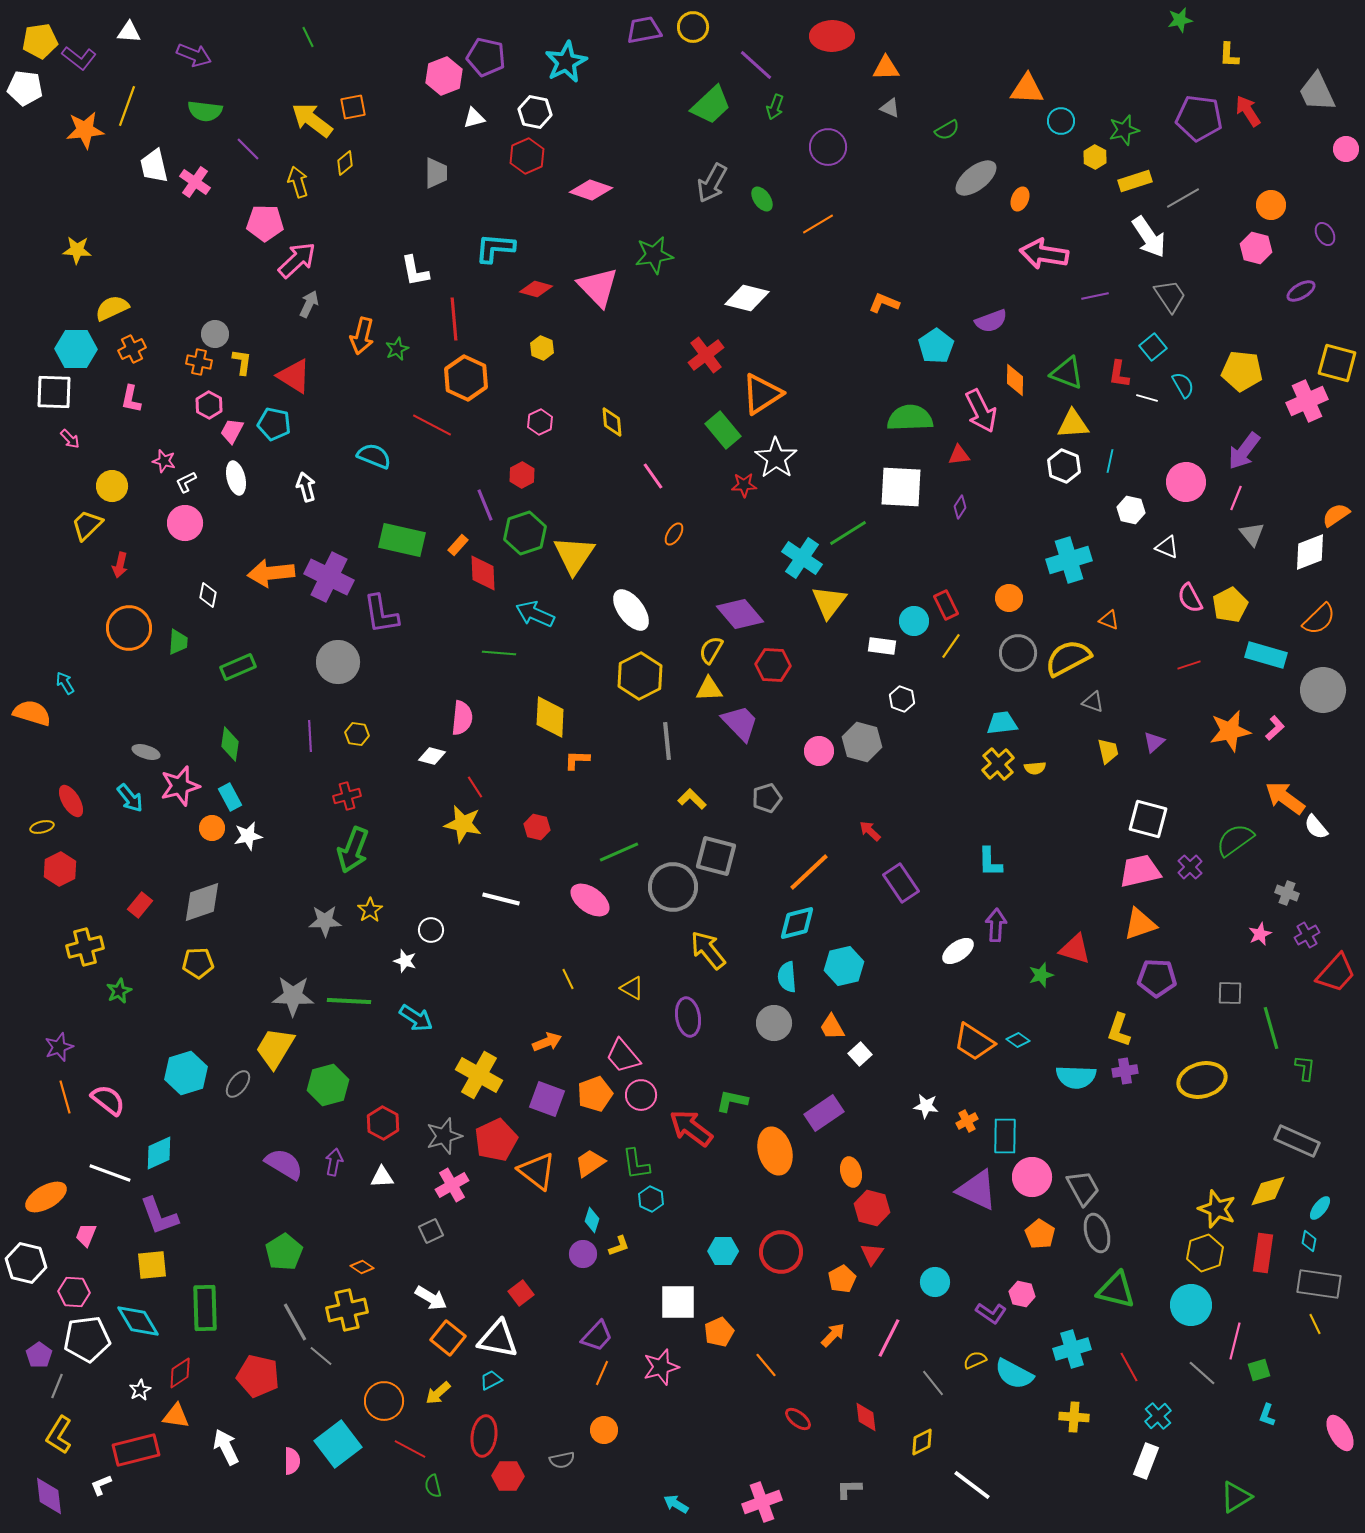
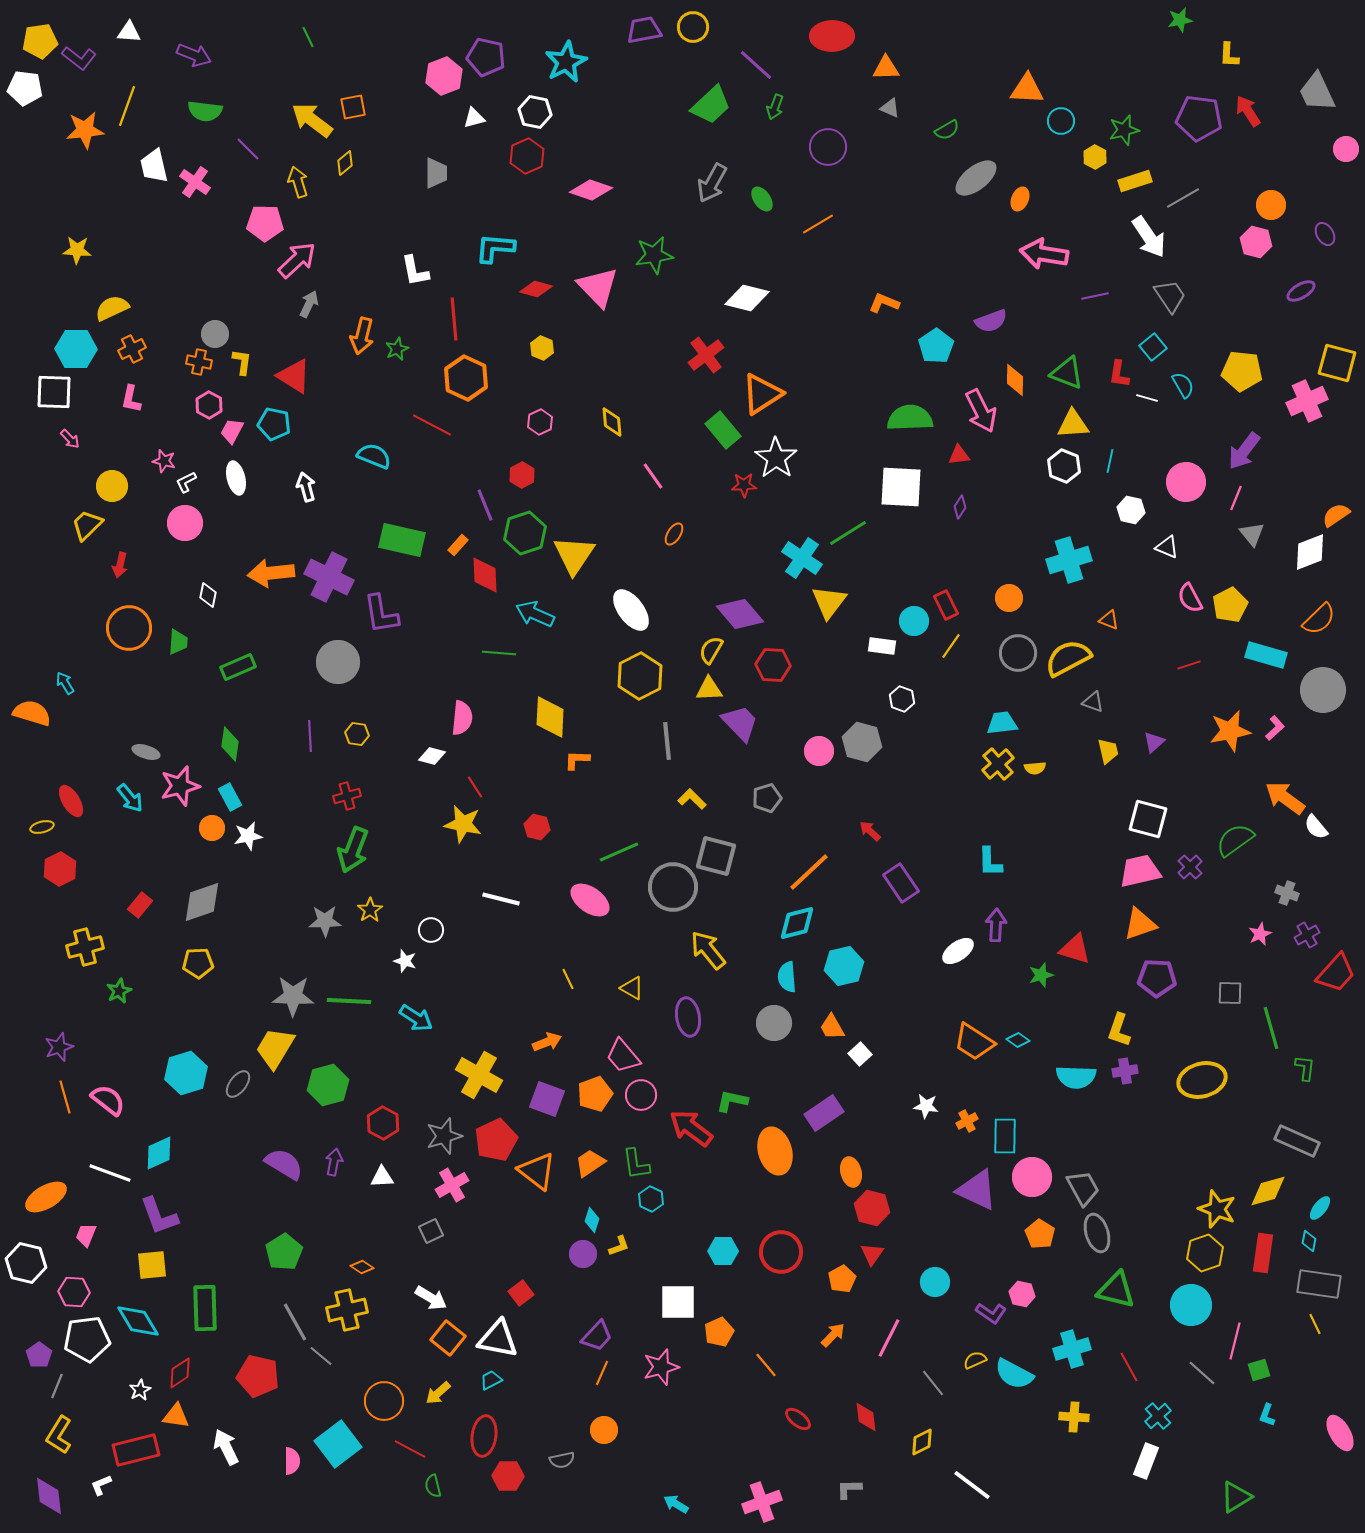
pink hexagon at (1256, 248): moved 6 px up
red diamond at (483, 573): moved 2 px right, 2 px down
